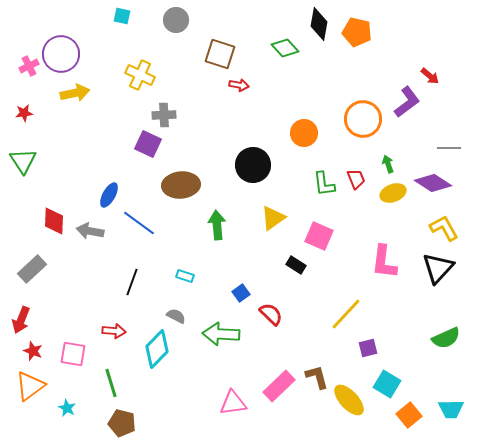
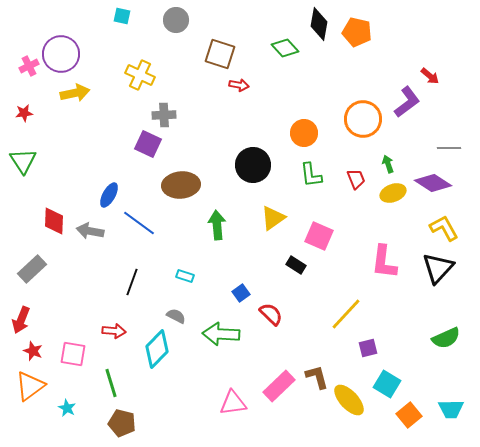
green L-shape at (324, 184): moved 13 px left, 9 px up
